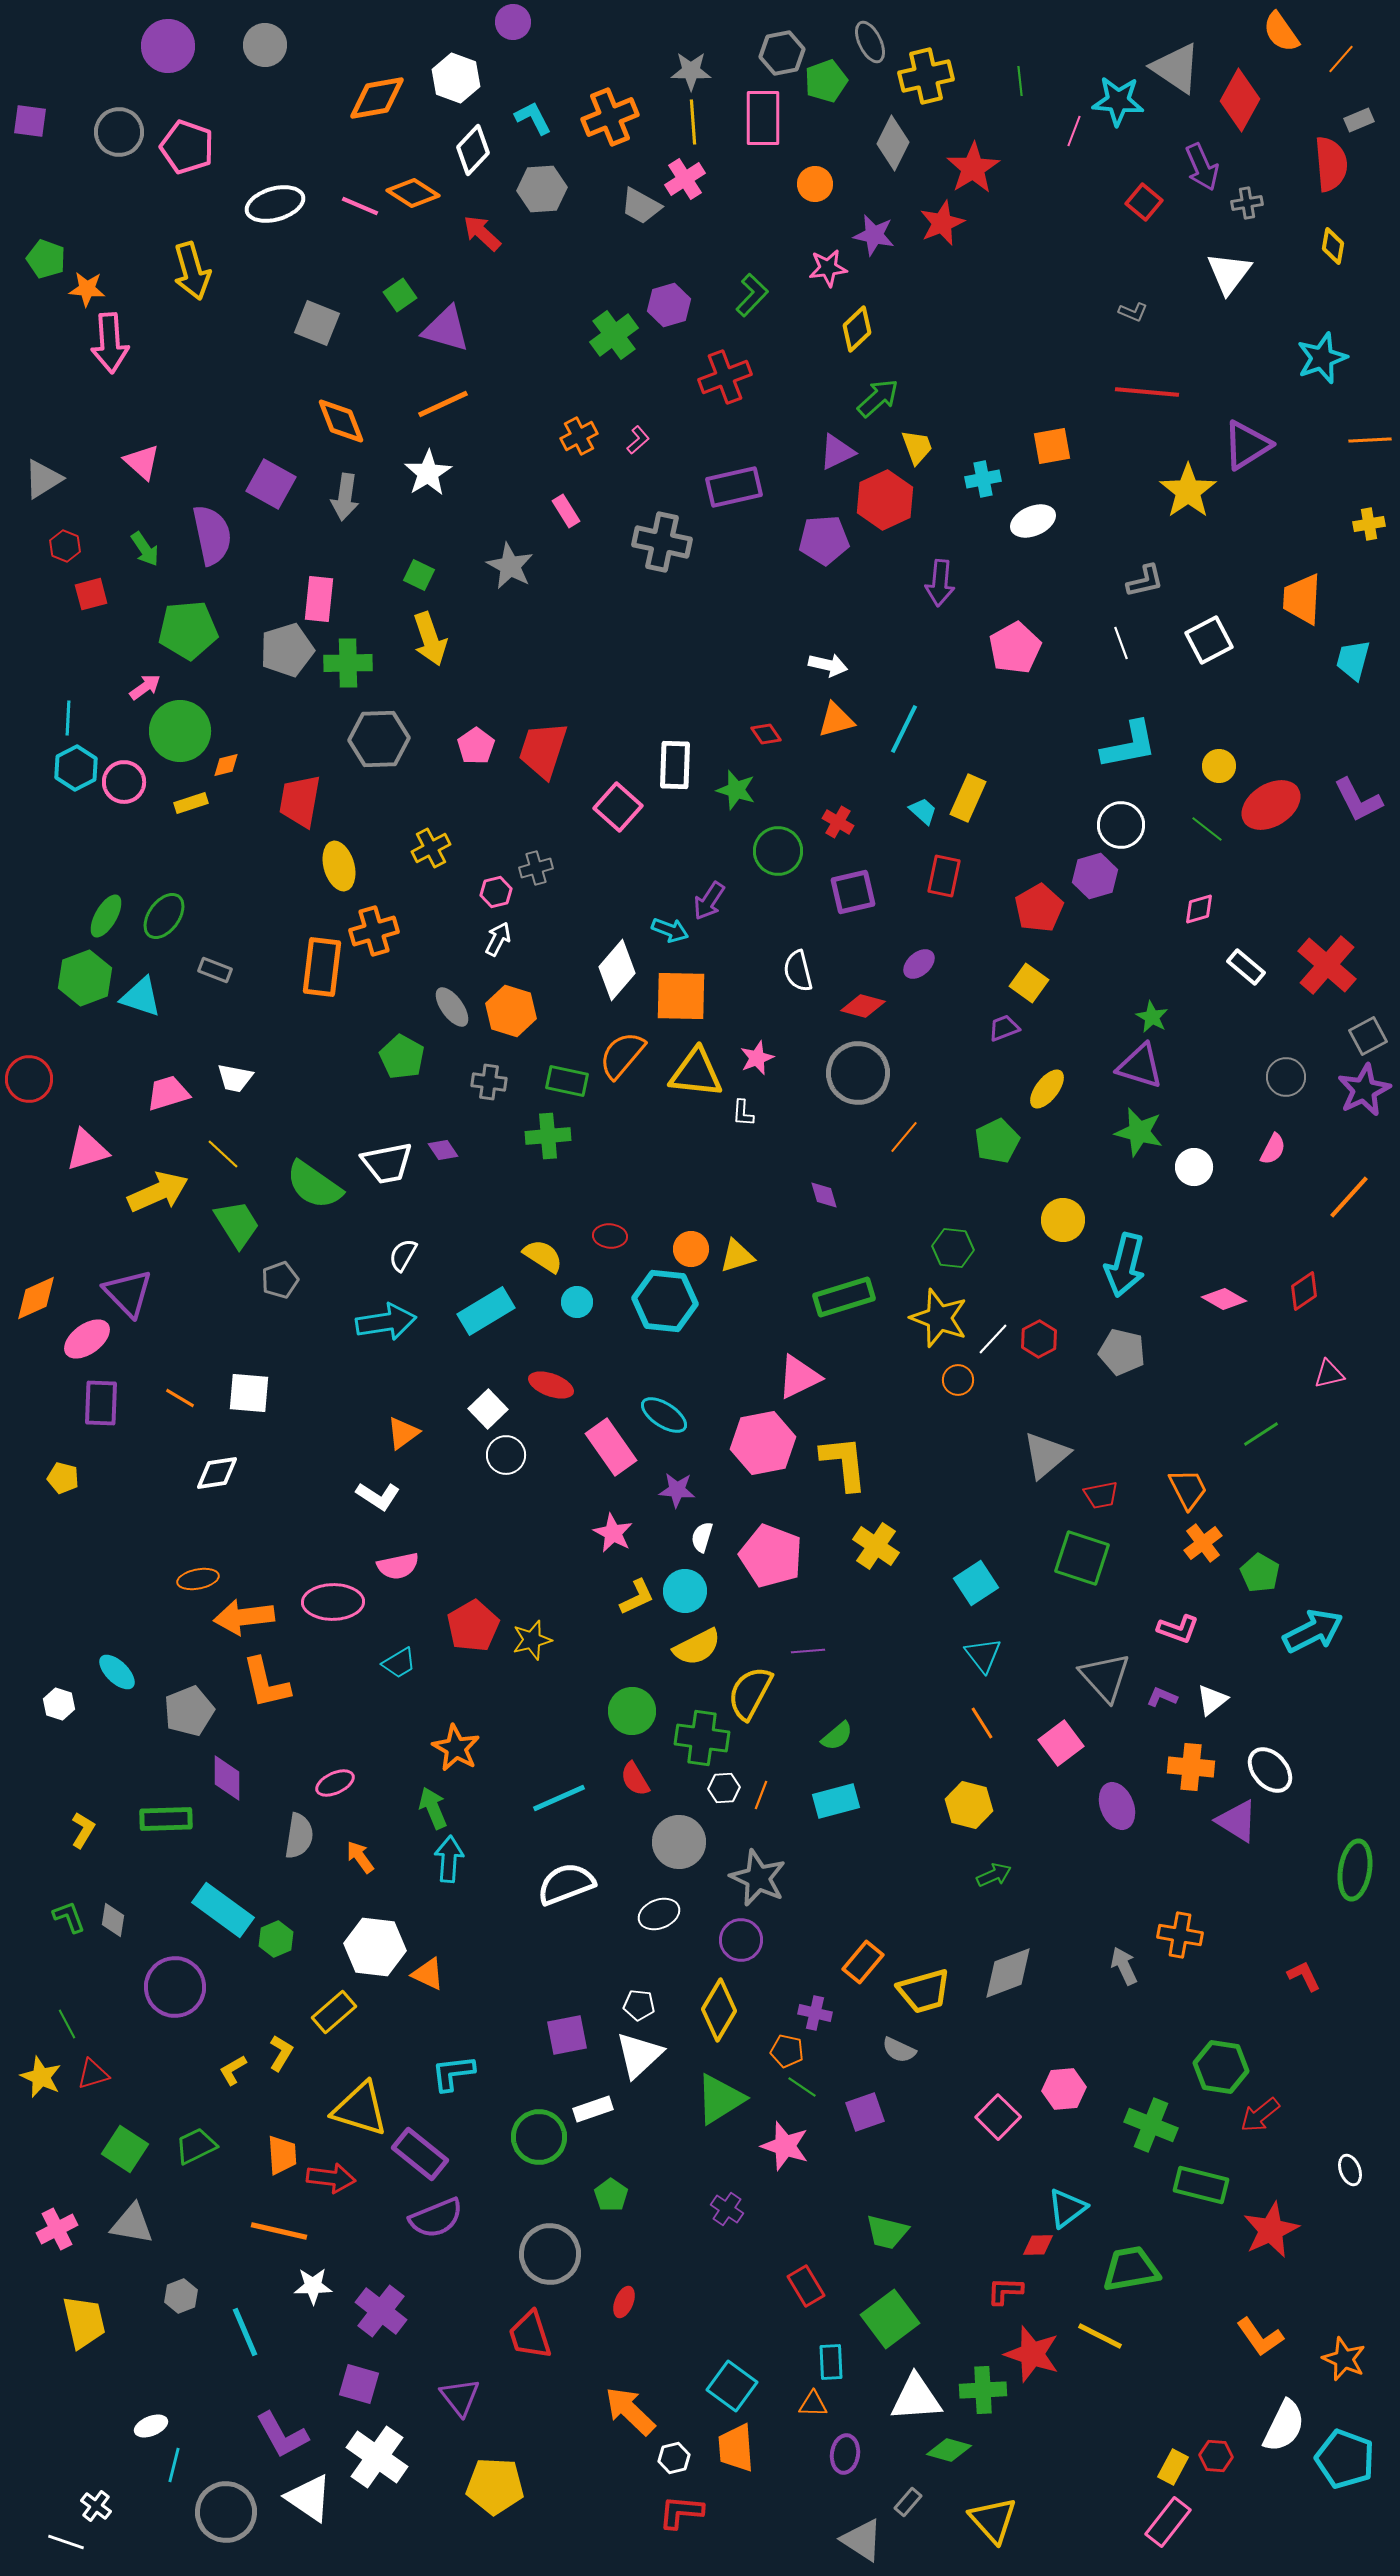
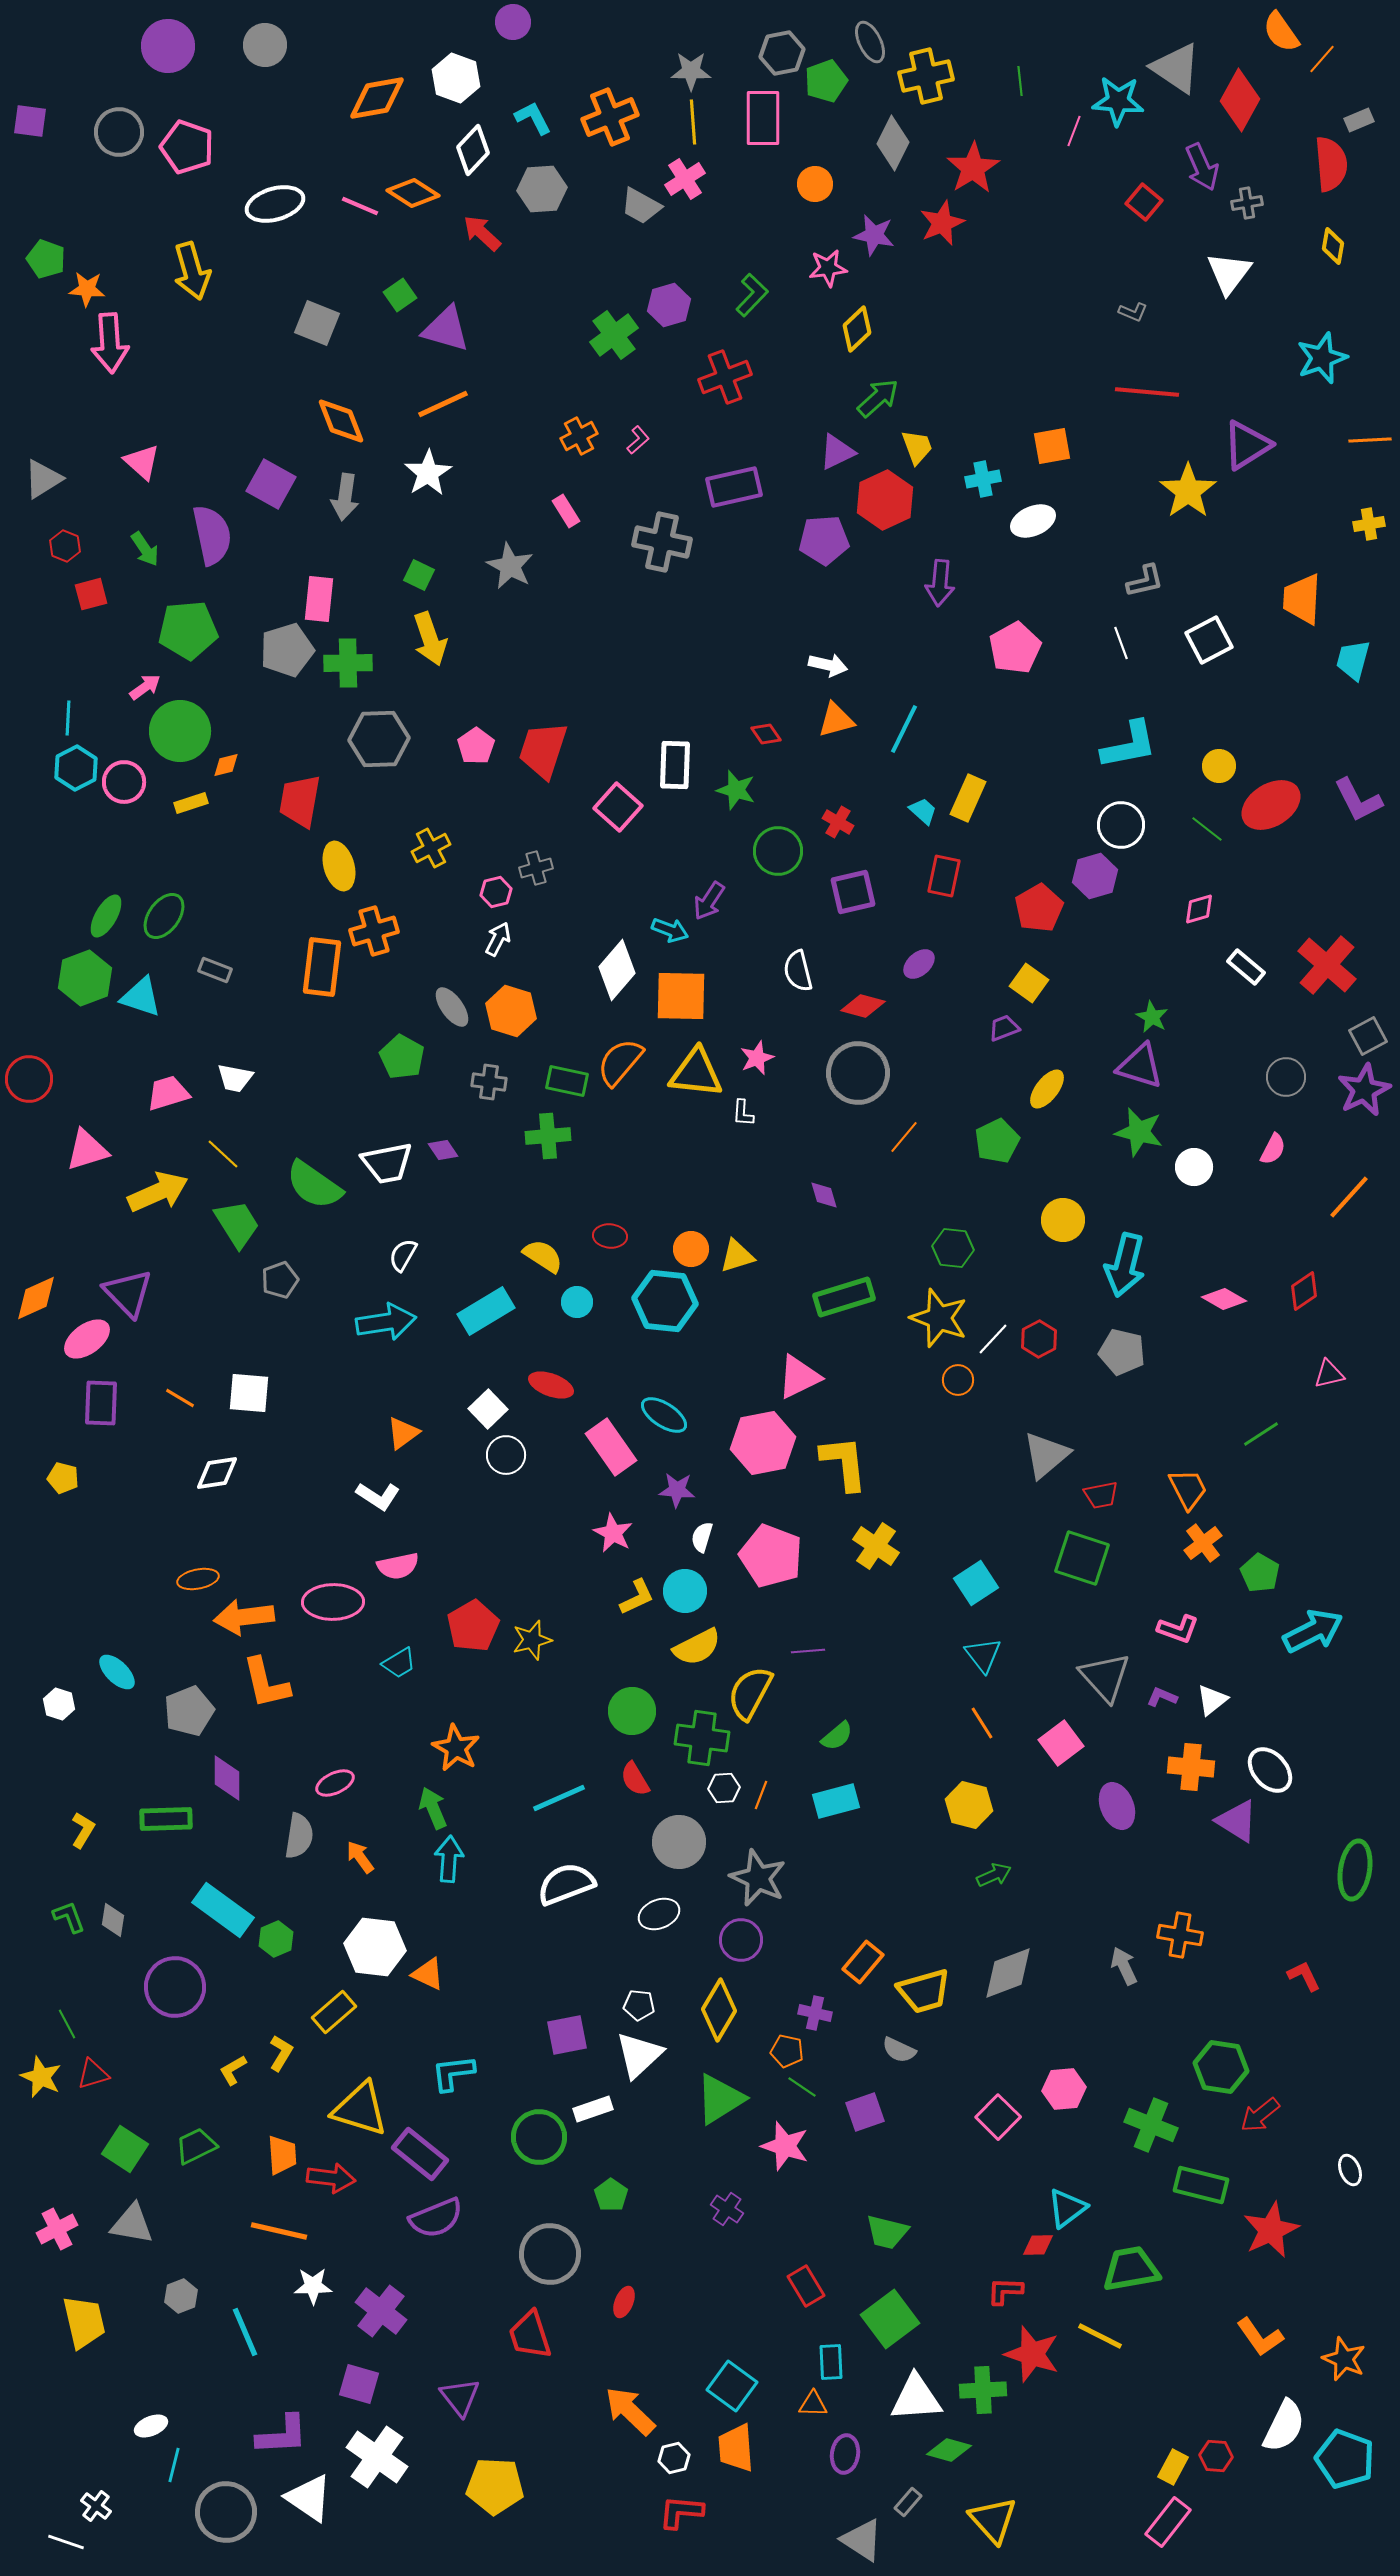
orange line at (1341, 59): moved 19 px left
orange semicircle at (622, 1055): moved 2 px left, 7 px down
purple L-shape at (282, 2435): rotated 64 degrees counterclockwise
